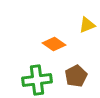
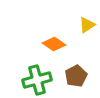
yellow triangle: rotated 12 degrees counterclockwise
green cross: rotated 8 degrees counterclockwise
